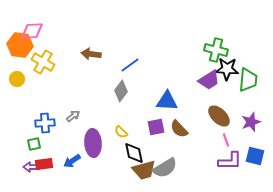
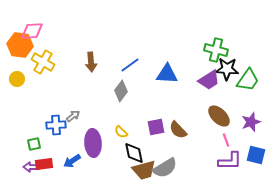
brown arrow: moved 8 px down; rotated 102 degrees counterclockwise
green trapezoid: rotated 30 degrees clockwise
blue triangle: moved 27 px up
blue cross: moved 11 px right, 2 px down
brown semicircle: moved 1 px left, 1 px down
blue square: moved 1 px right, 1 px up
